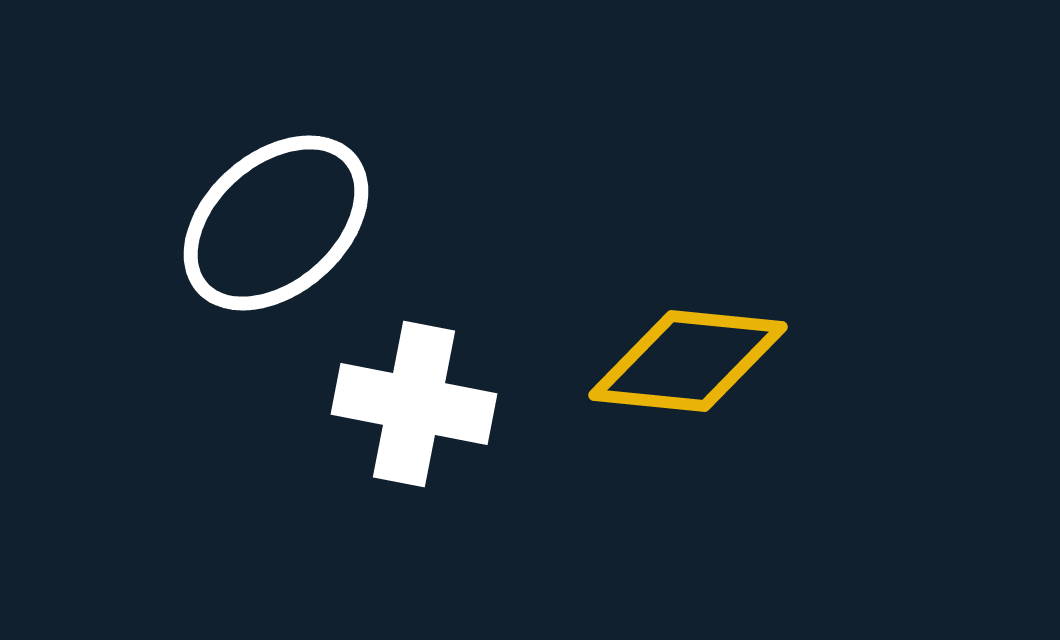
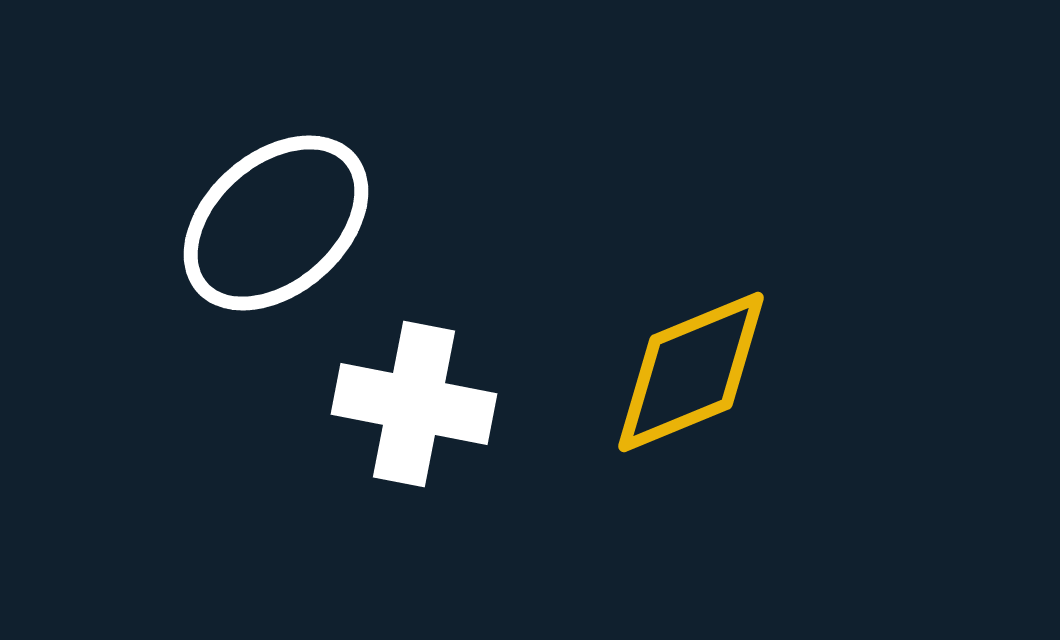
yellow diamond: moved 3 px right, 11 px down; rotated 28 degrees counterclockwise
